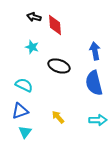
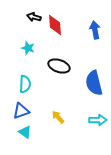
cyan star: moved 4 px left, 1 px down
blue arrow: moved 21 px up
cyan semicircle: moved 1 px right, 1 px up; rotated 66 degrees clockwise
blue triangle: moved 1 px right
cyan triangle: rotated 32 degrees counterclockwise
